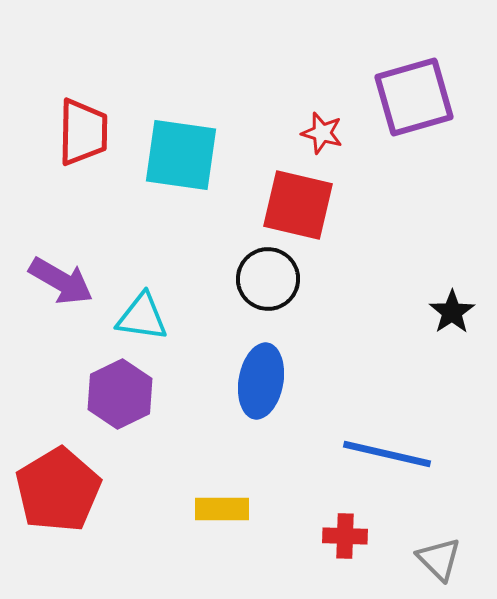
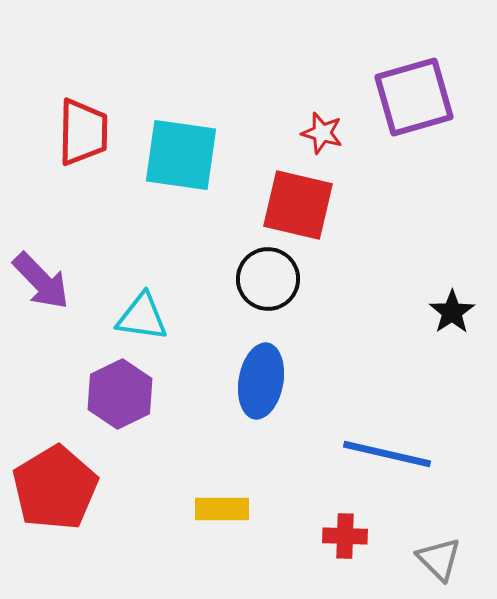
purple arrow: moved 20 px left; rotated 16 degrees clockwise
red pentagon: moved 3 px left, 2 px up
